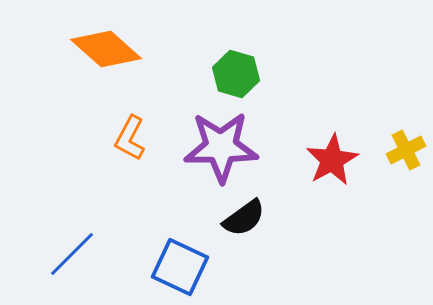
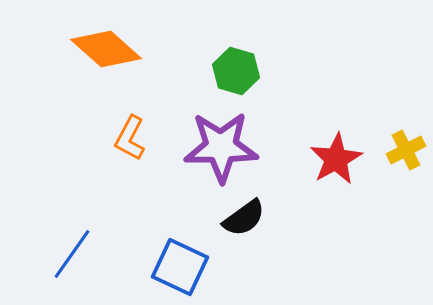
green hexagon: moved 3 px up
red star: moved 4 px right, 1 px up
blue line: rotated 10 degrees counterclockwise
